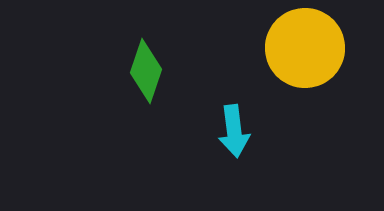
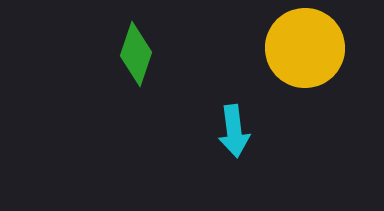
green diamond: moved 10 px left, 17 px up
